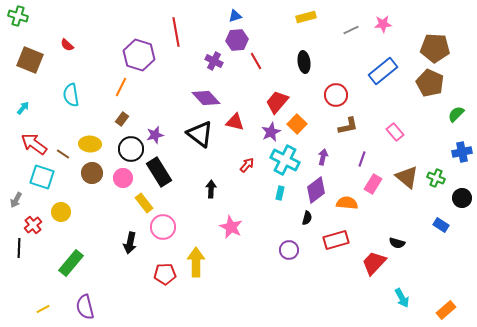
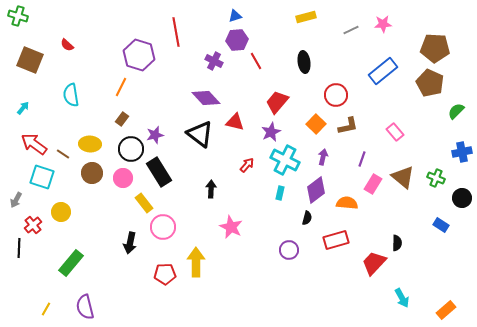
green semicircle at (456, 114): moved 3 px up
orange square at (297, 124): moved 19 px right
brown triangle at (407, 177): moved 4 px left
black semicircle at (397, 243): rotated 105 degrees counterclockwise
yellow line at (43, 309): moved 3 px right; rotated 32 degrees counterclockwise
